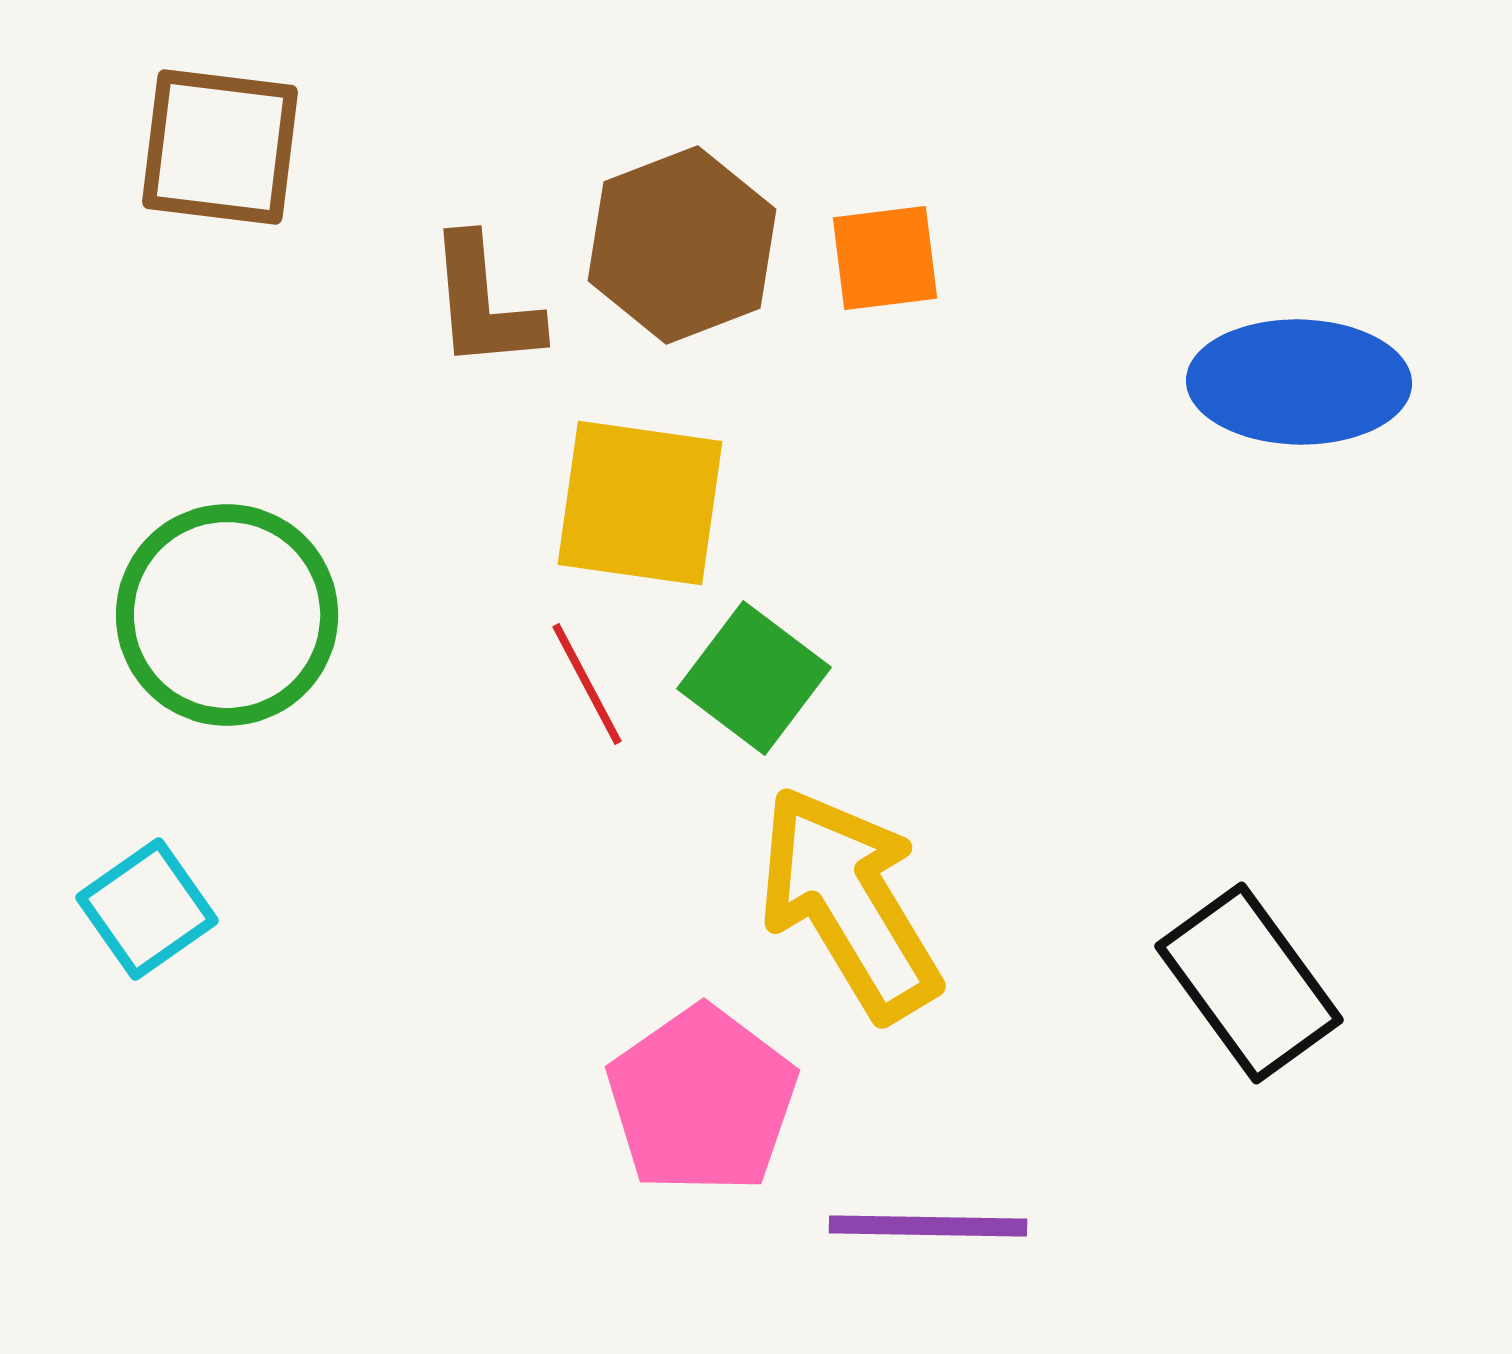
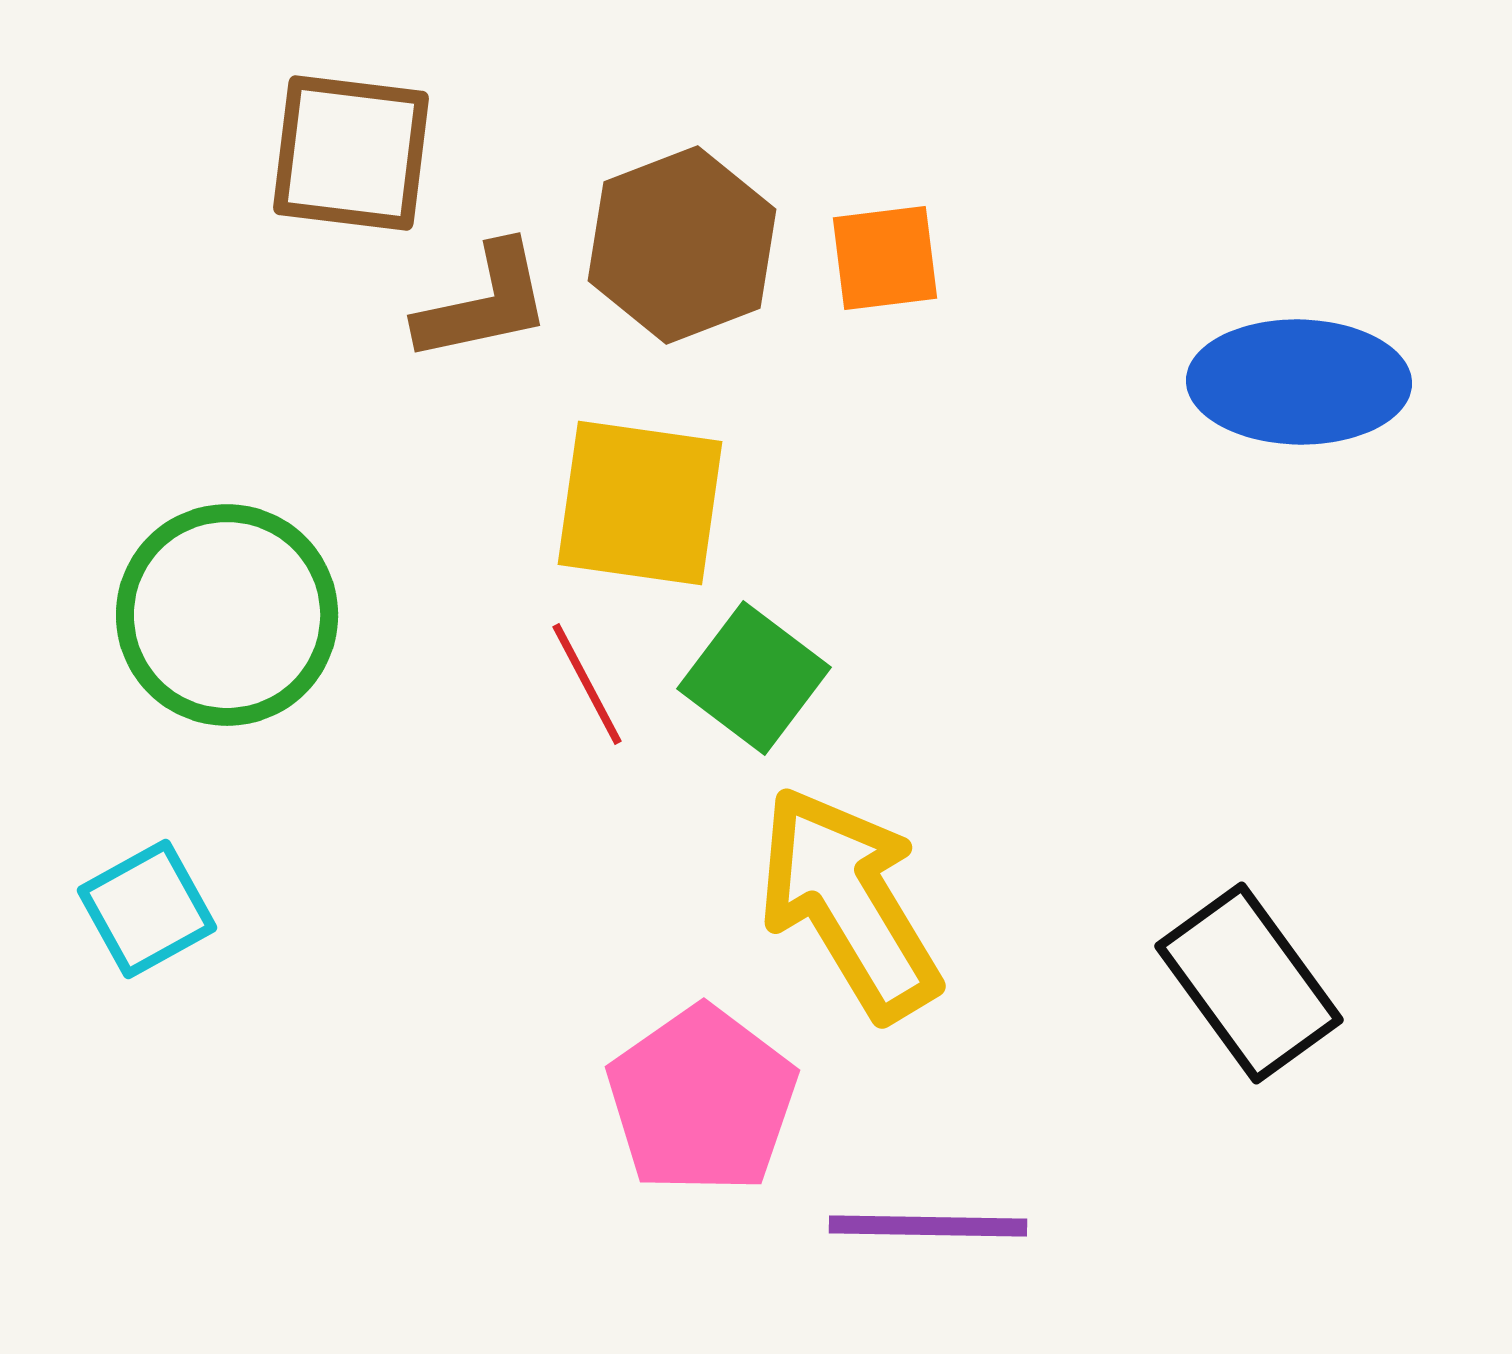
brown square: moved 131 px right, 6 px down
brown L-shape: rotated 97 degrees counterclockwise
cyan square: rotated 6 degrees clockwise
